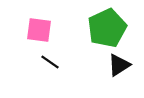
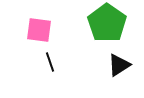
green pentagon: moved 5 px up; rotated 12 degrees counterclockwise
black line: rotated 36 degrees clockwise
